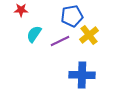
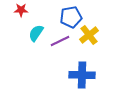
blue pentagon: moved 1 px left, 1 px down
cyan semicircle: moved 2 px right, 1 px up
